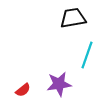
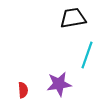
red semicircle: rotated 56 degrees counterclockwise
